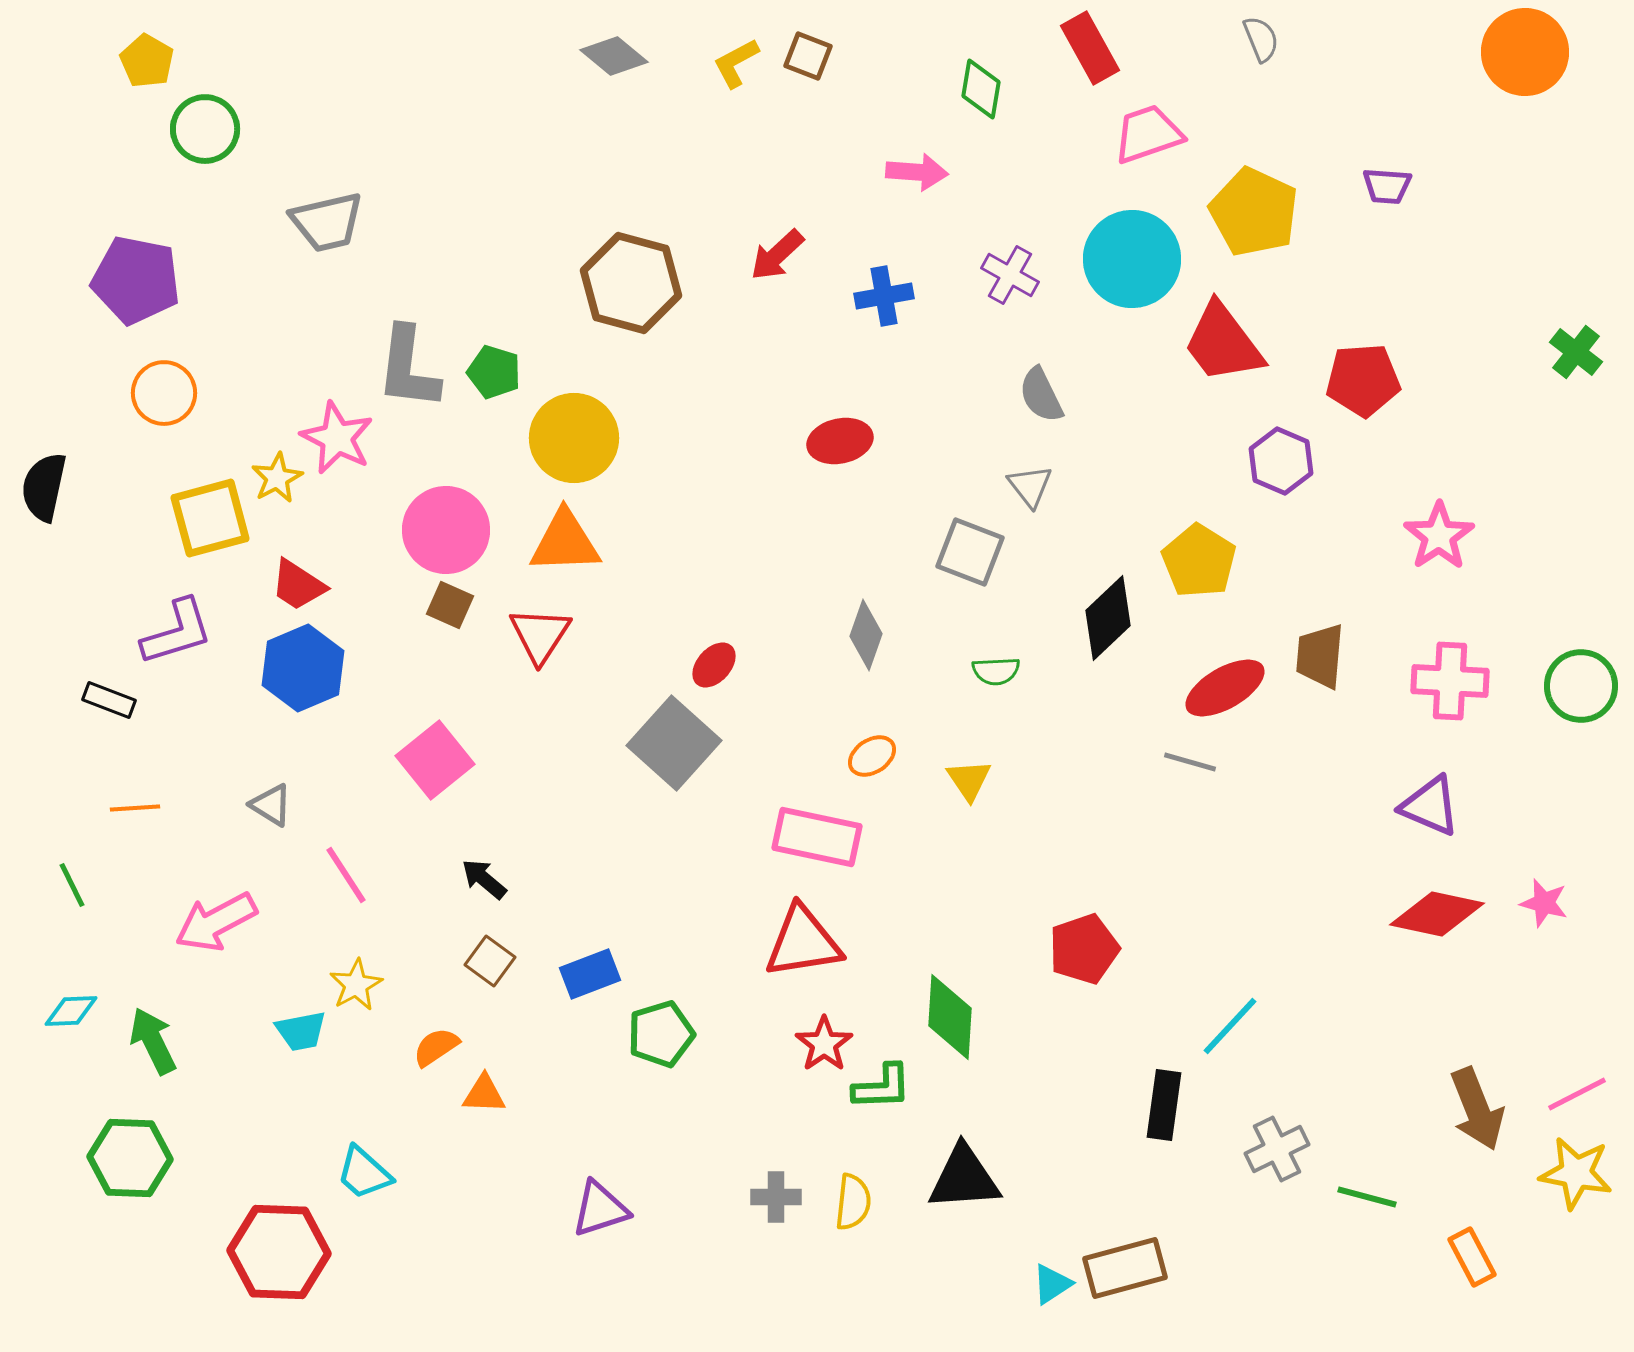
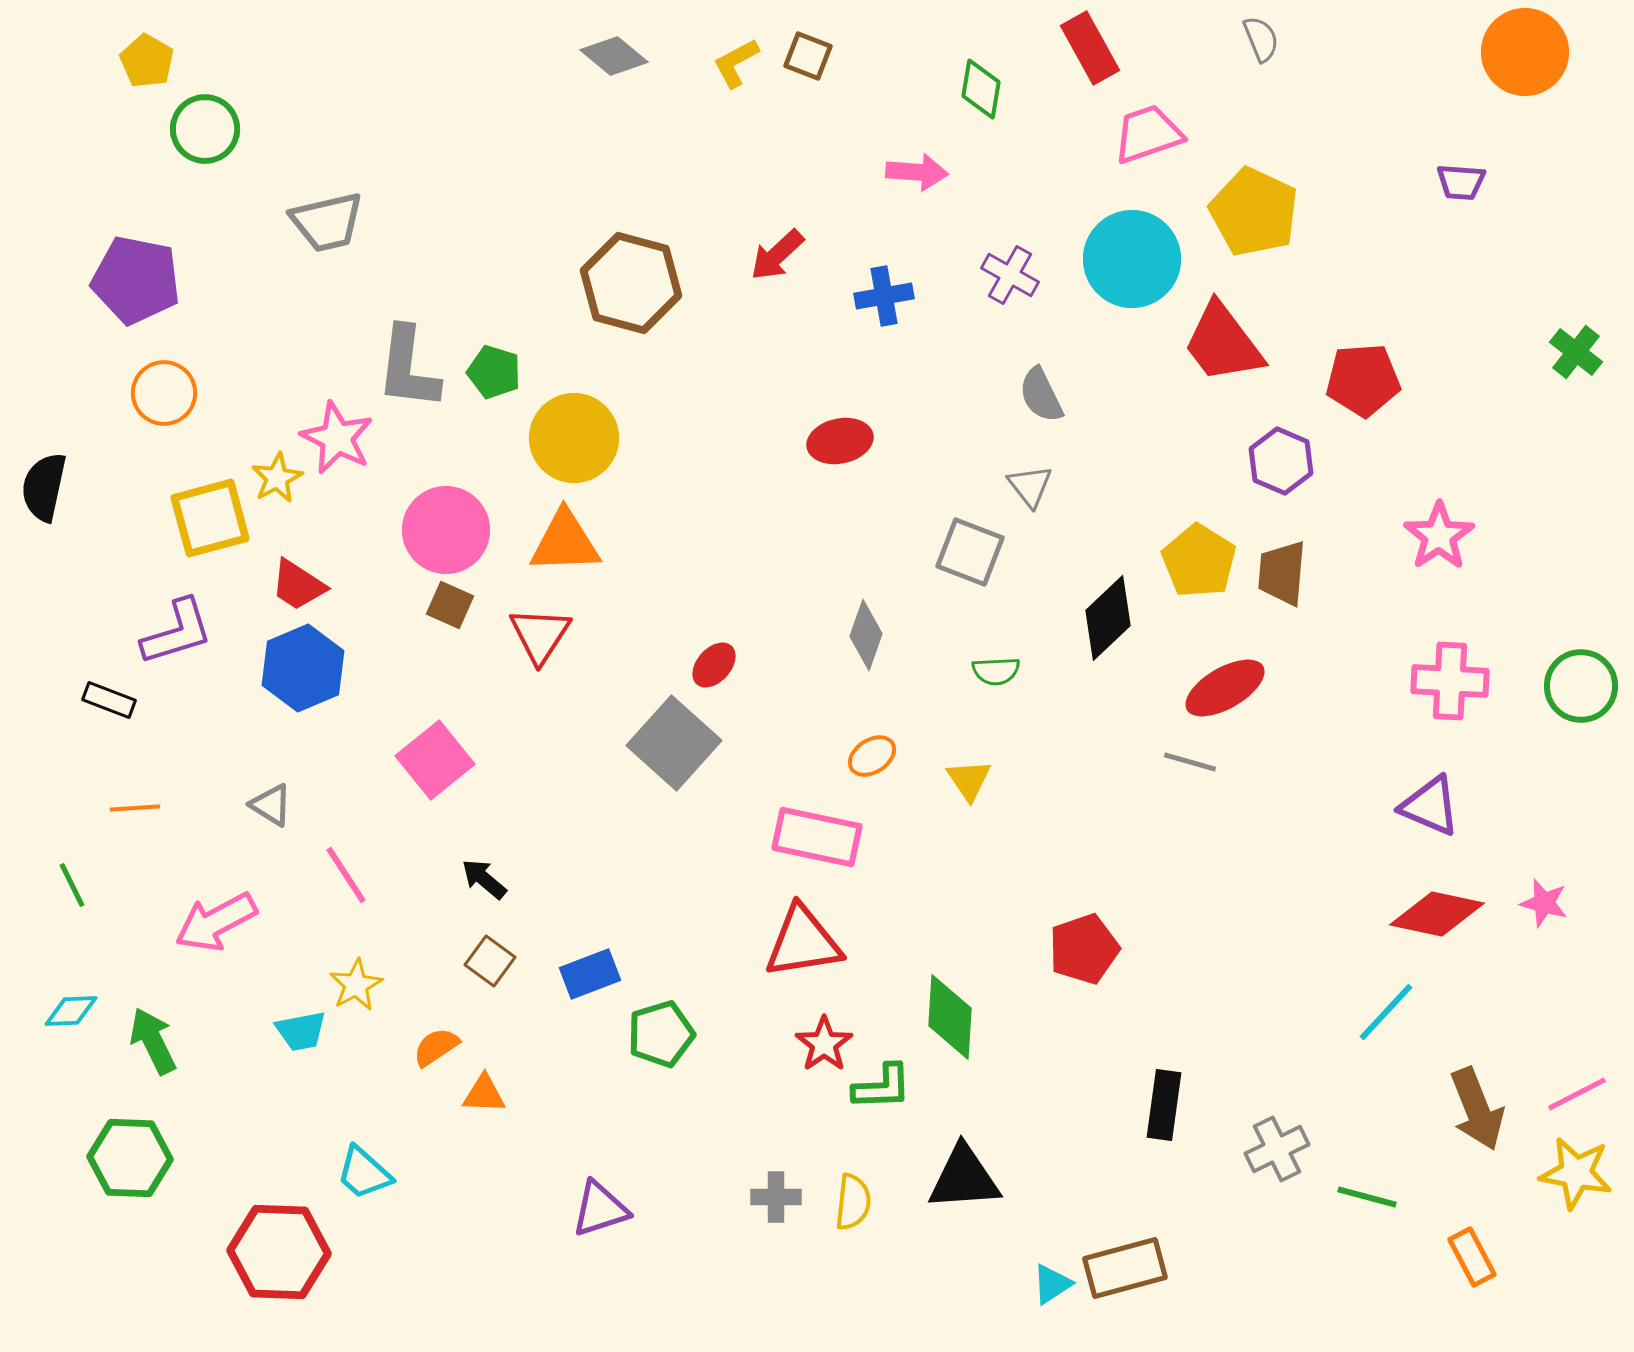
purple trapezoid at (1387, 186): moved 74 px right, 4 px up
brown trapezoid at (1320, 656): moved 38 px left, 83 px up
cyan line at (1230, 1026): moved 156 px right, 14 px up
